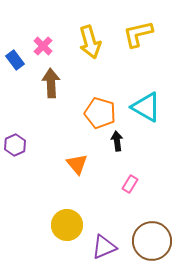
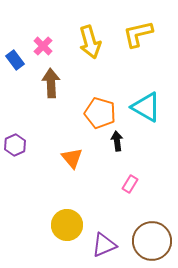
orange triangle: moved 5 px left, 6 px up
purple triangle: moved 2 px up
